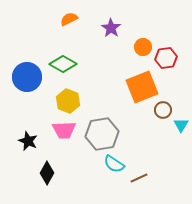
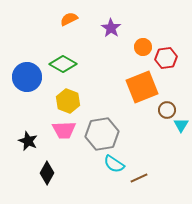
brown circle: moved 4 px right
